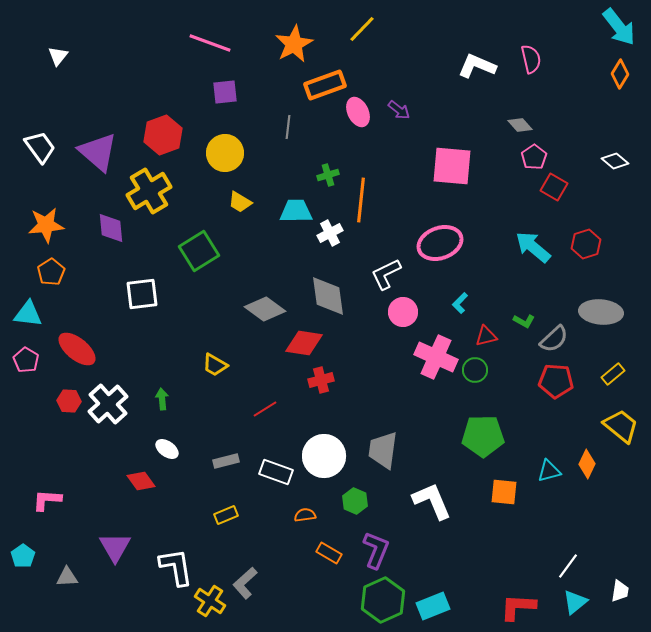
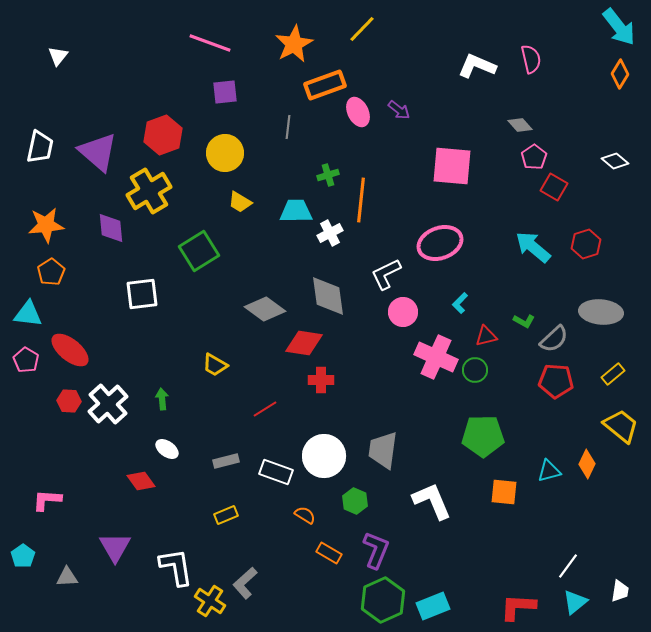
white trapezoid at (40, 147): rotated 48 degrees clockwise
red ellipse at (77, 349): moved 7 px left, 1 px down
red cross at (321, 380): rotated 15 degrees clockwise
orange semicircle at (305, 515): rotated 40 degrees clockwise
